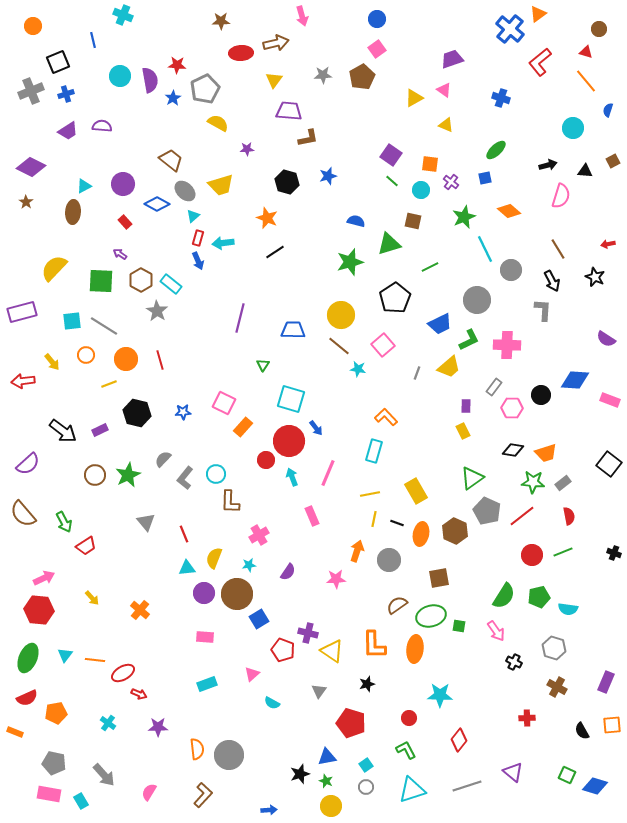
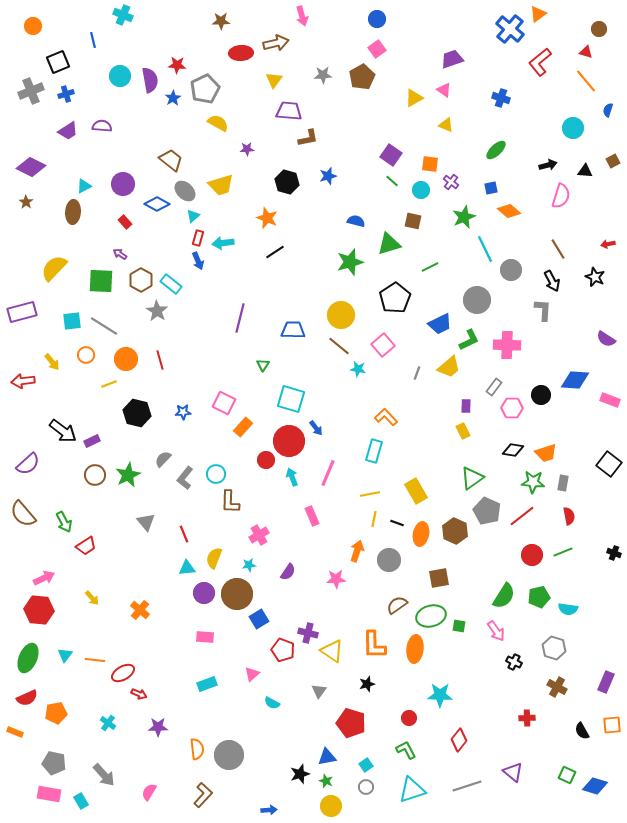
blue square at (485, 178): moved 6 px right, 10 px down
purple rectangle at (100, 430): moved 8 px left, 11 px down
gray rectangle at (563, 483): rotated 42 degrees counterclockwise
